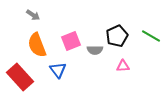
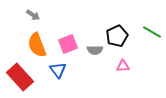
green line: moved 1 px right, 4 px up
pink square: moved 3 px left, 3 px down
